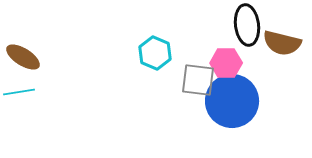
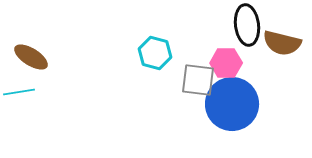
cyan hexagon: rotated 8 degrees counterclockwise
brown ellipse: moved 8 px right
blue circle: moved 3 px down
